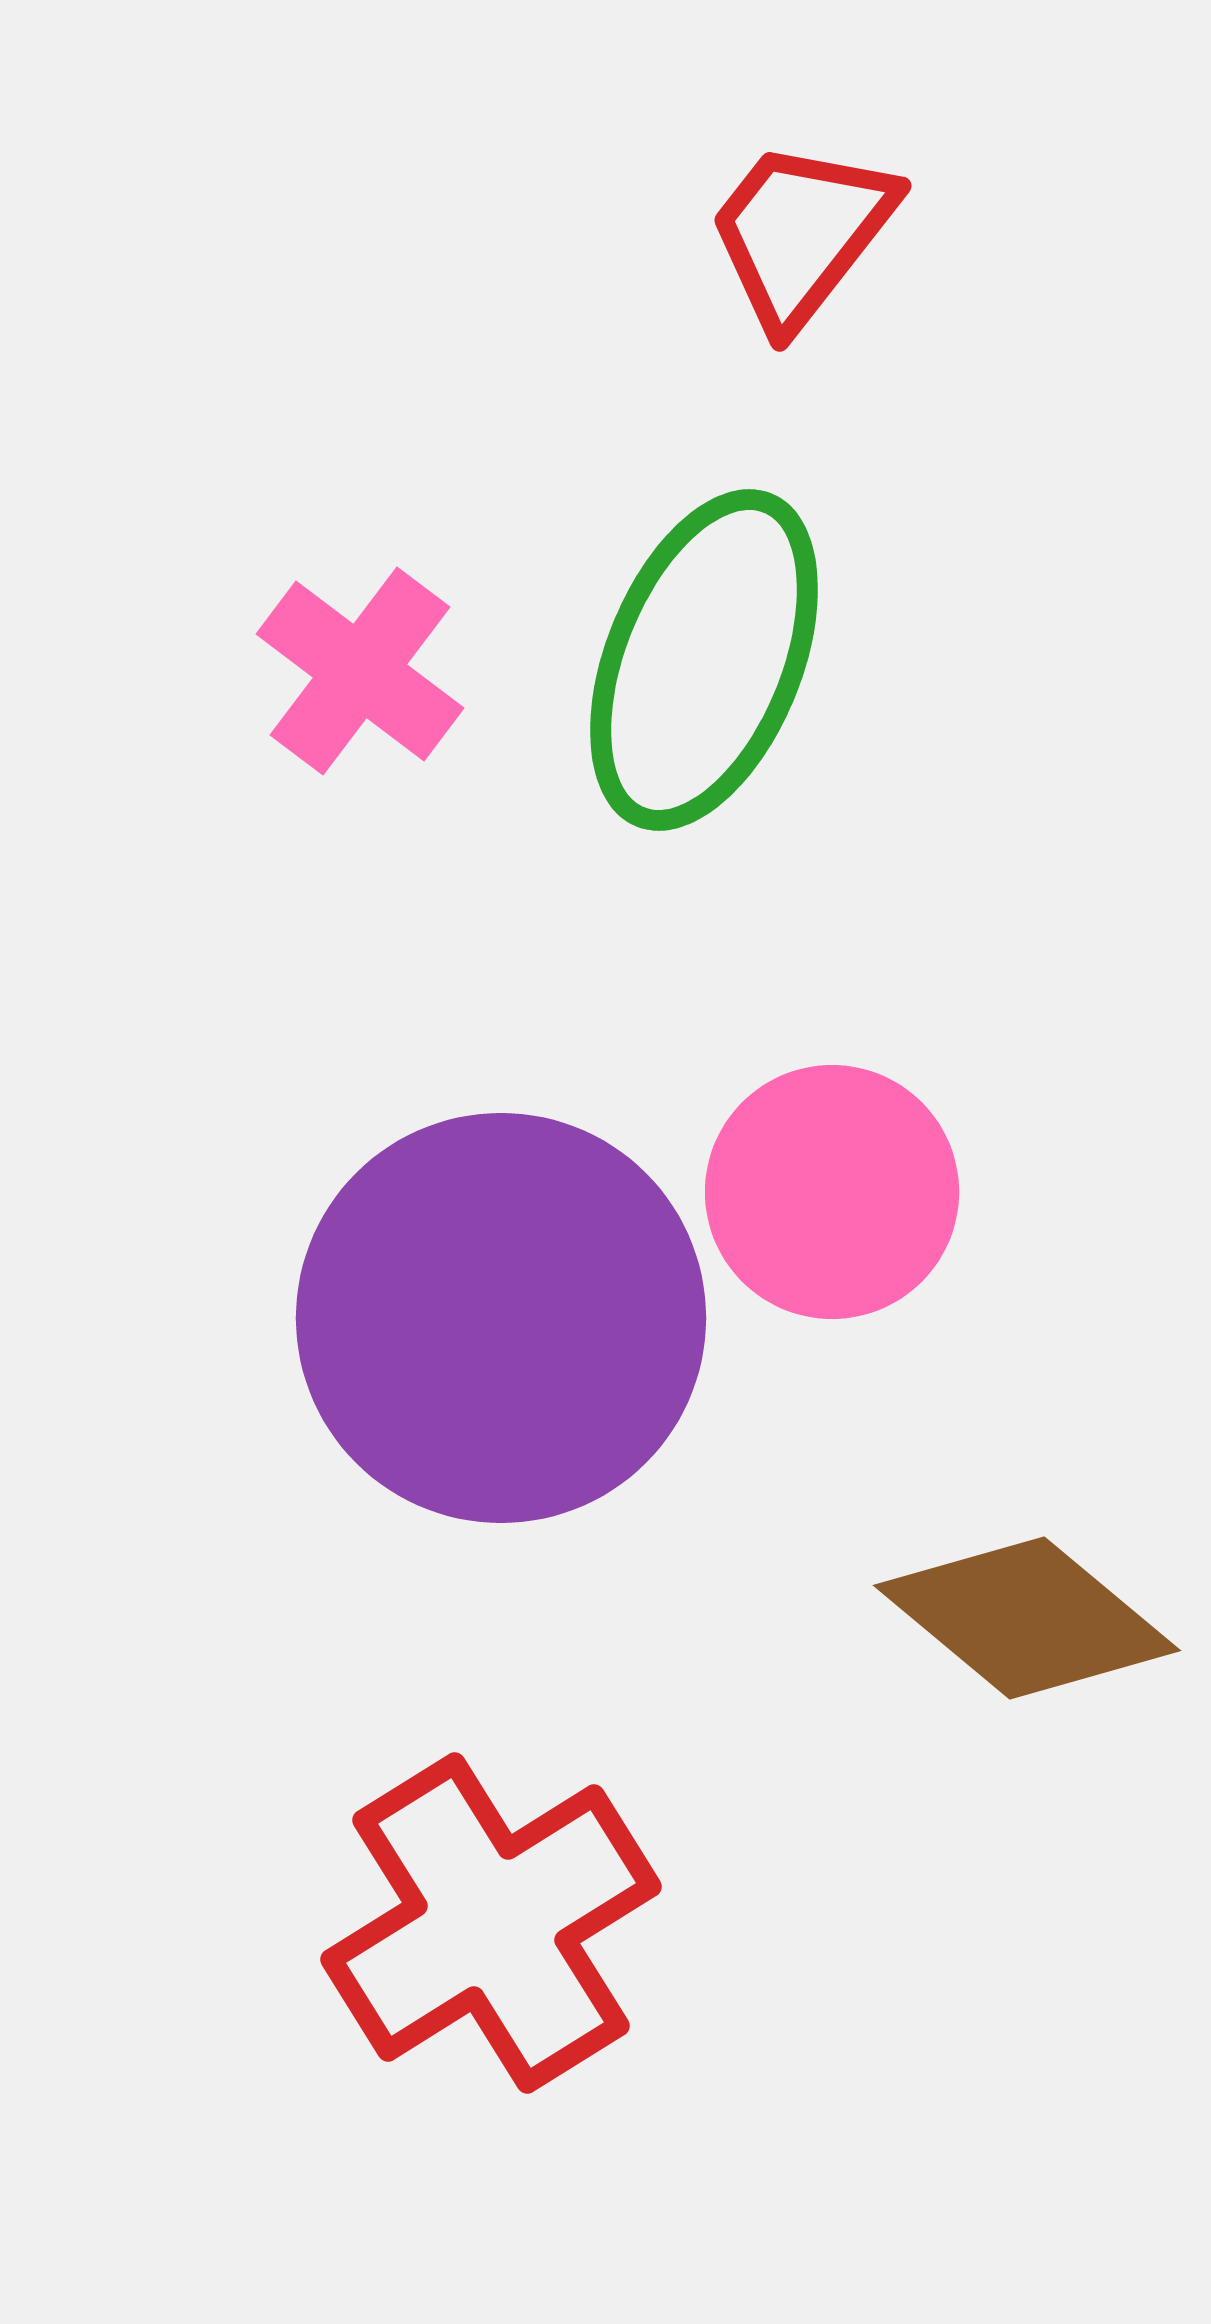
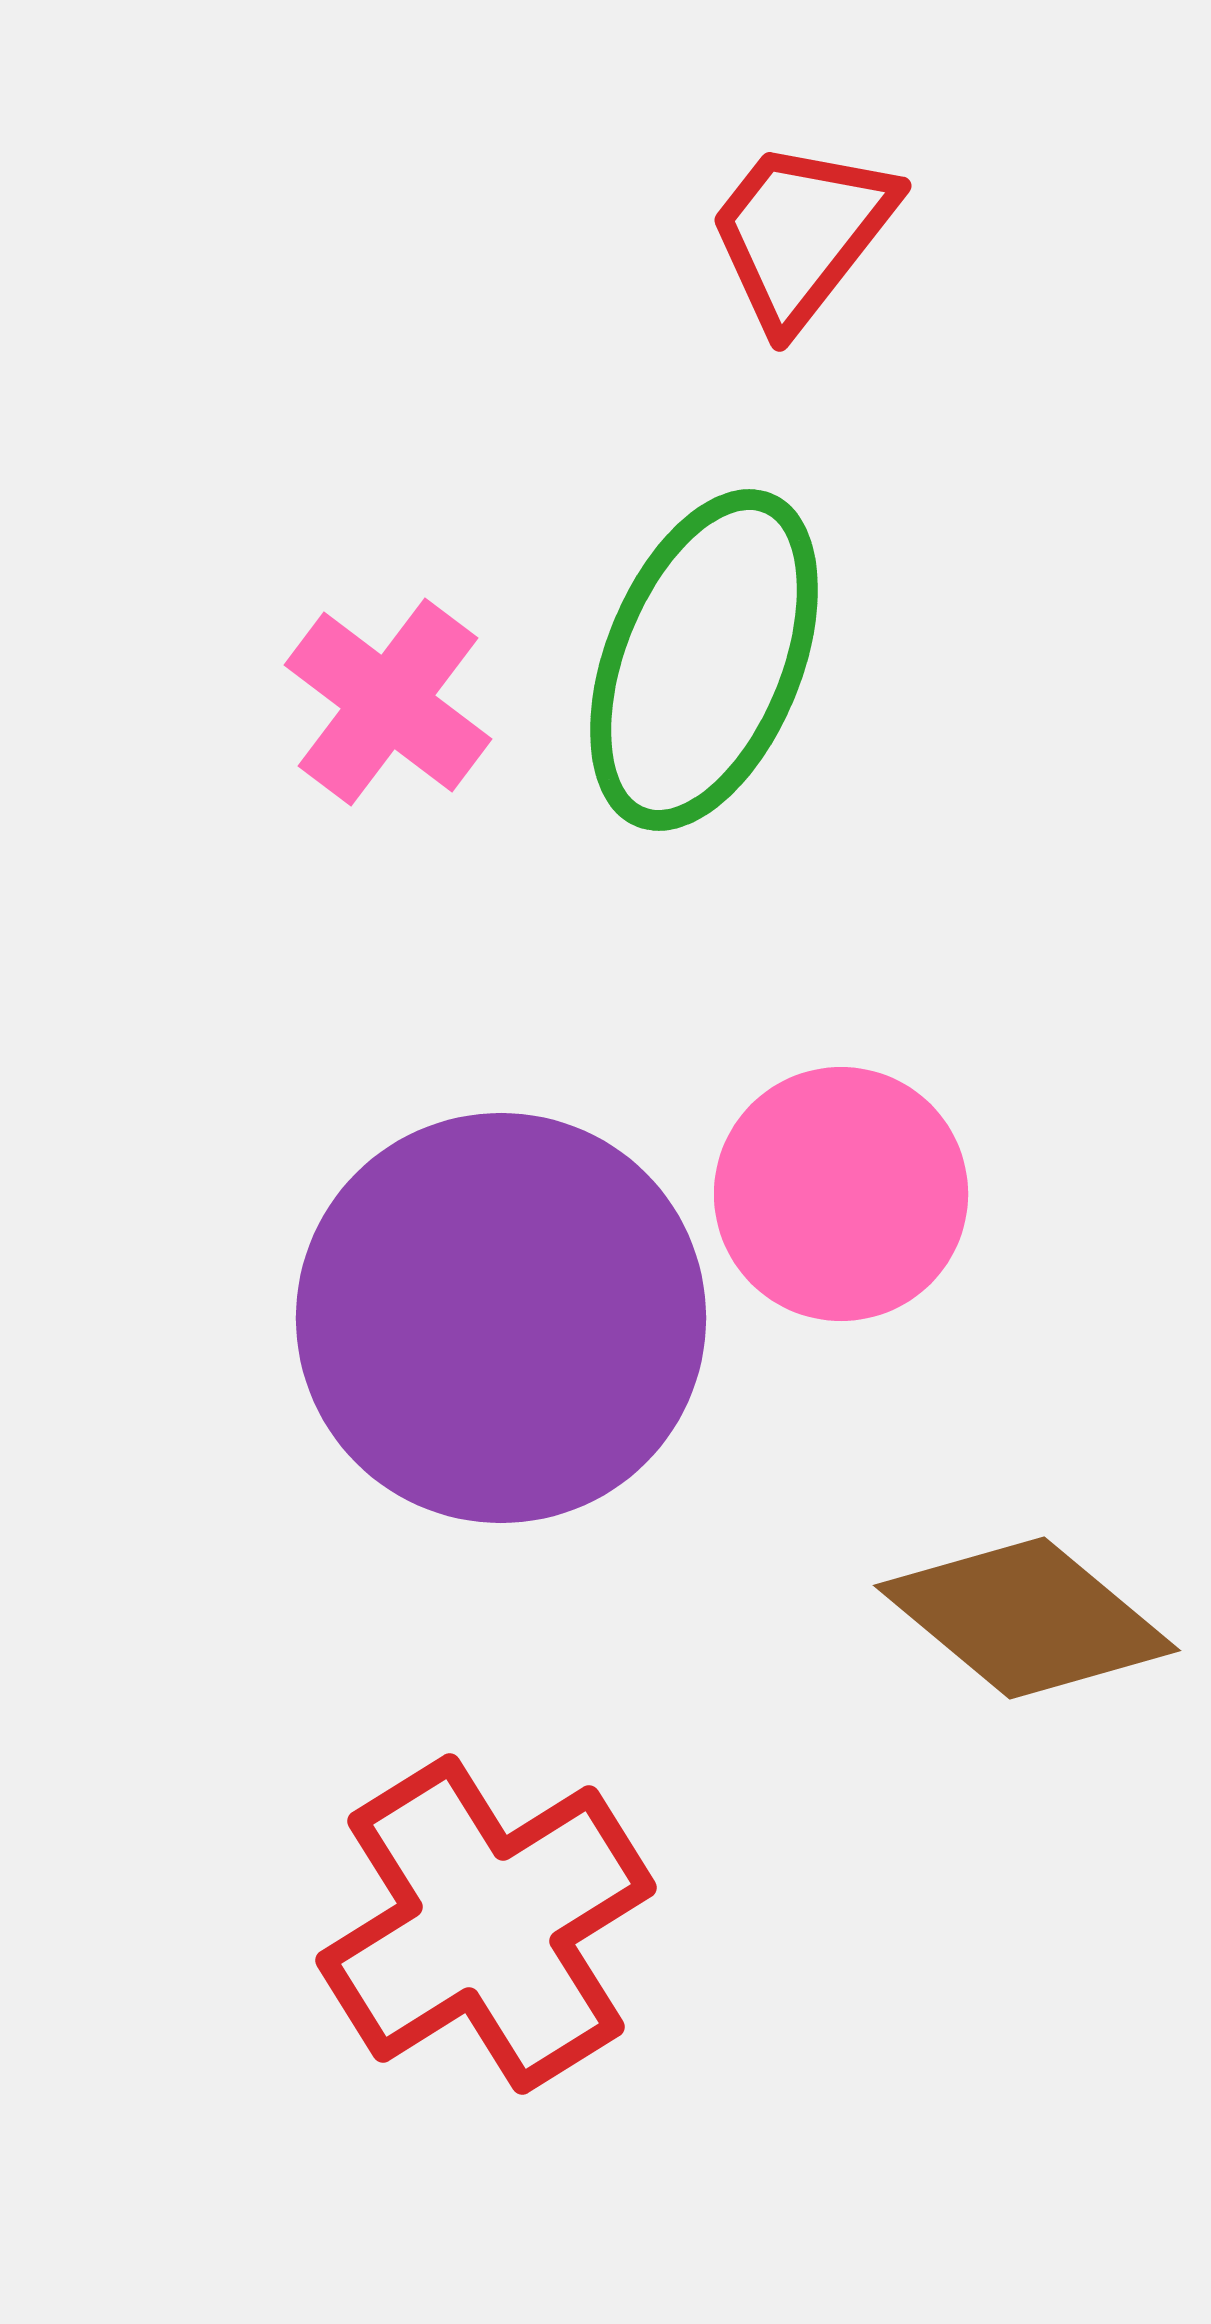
pink cross: moved 28 px right, 31 px down
pink circle: moved 9 px right, 2 px down
red cross: moved 5 px left, 1 px down
